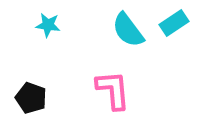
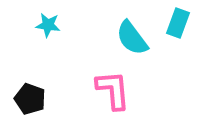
cyan rectangle: moved 4 px right; rotated 36 degrees counterclockwise
cyan semicircle: moved 4 px right, 8 px down
black pentagon: moved 1 px left, 1 px down
